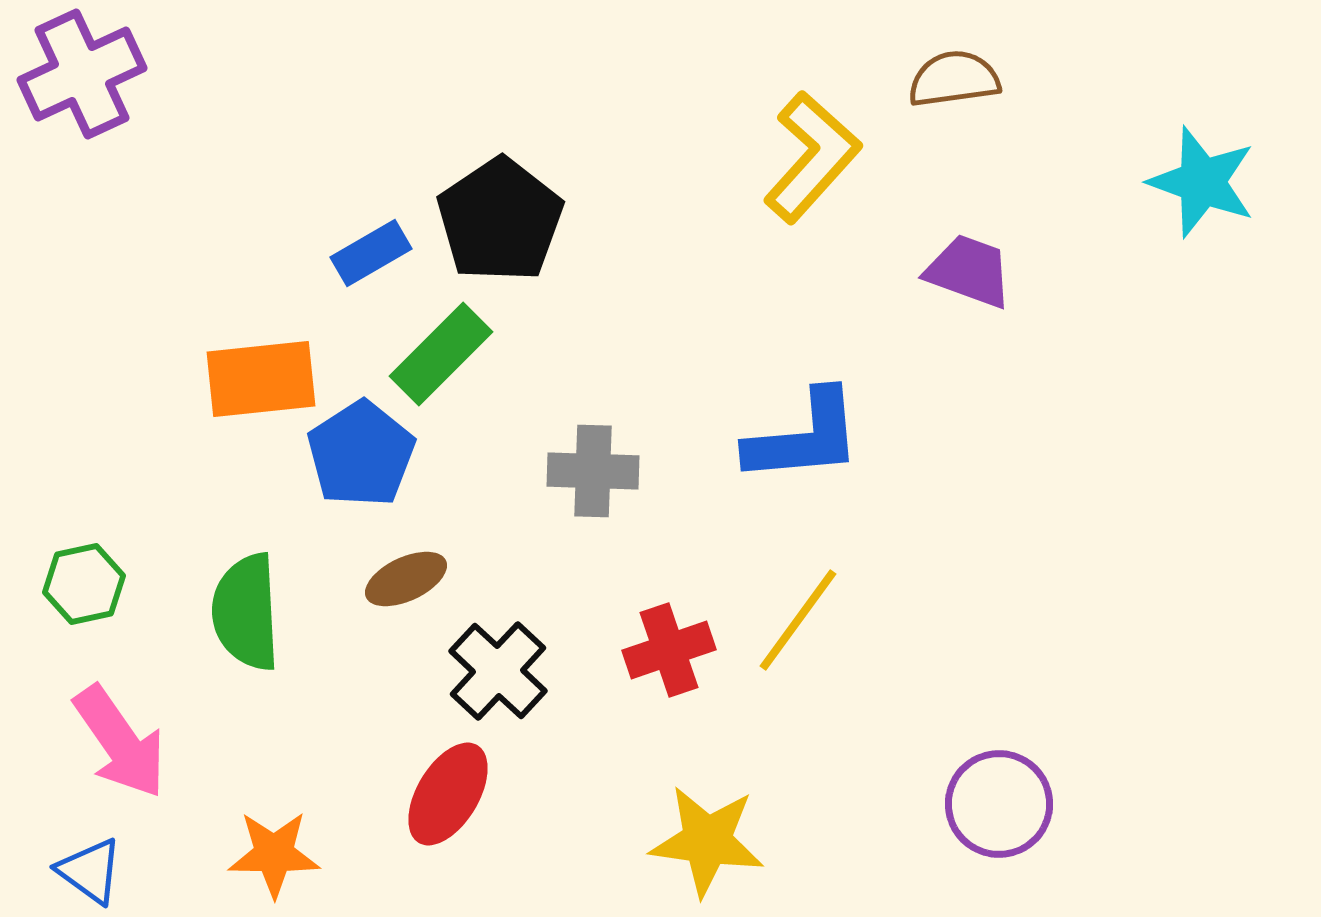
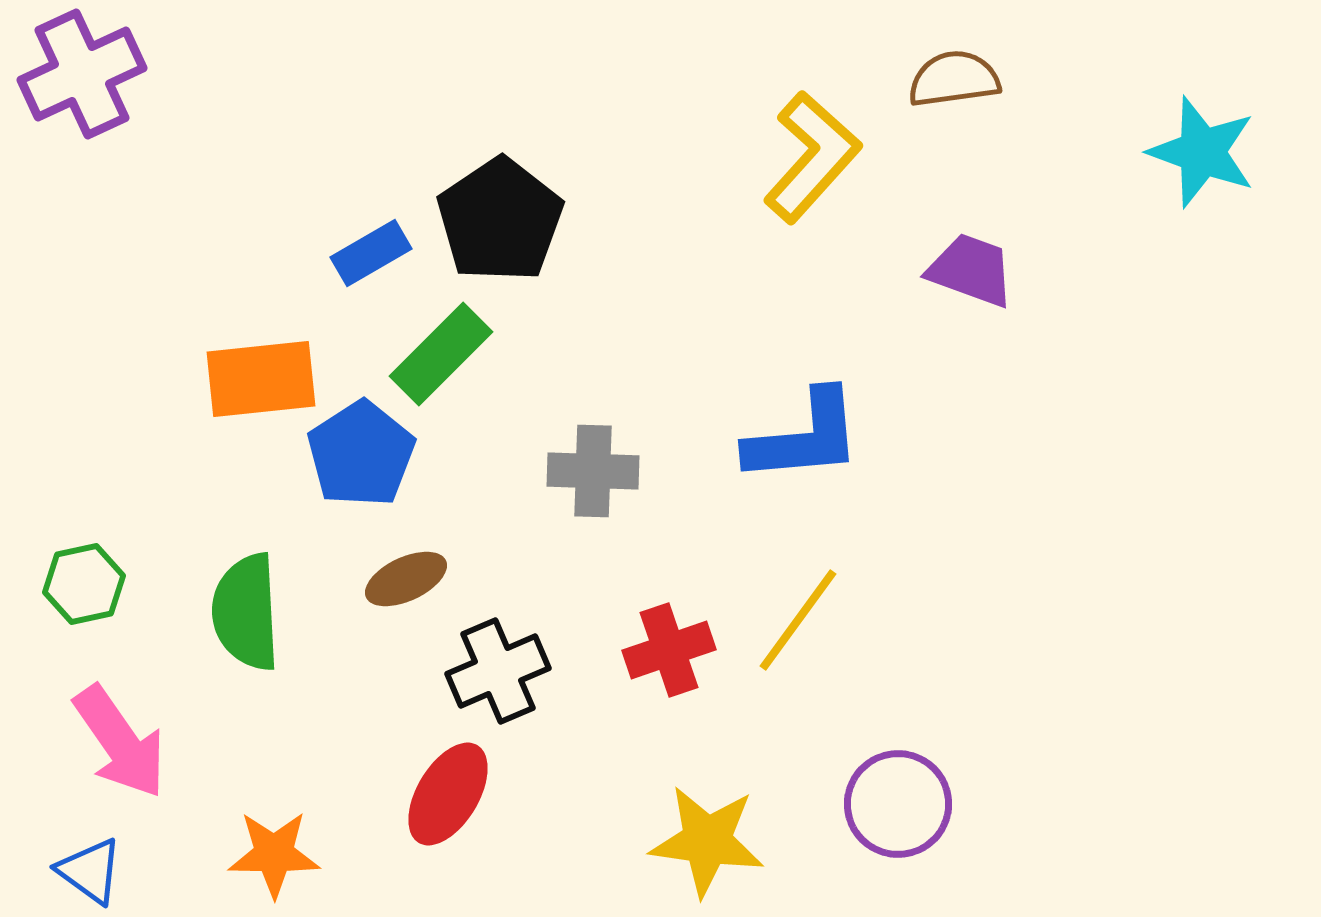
cyan star: moved 30 px up
purple trapezoid: moved 2 px right, 1 px up
black cross: rotated 24 degrees clockwise
purple circle: moved 101 px left
